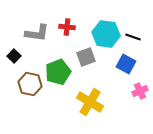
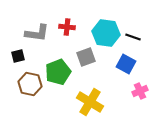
cyan hexagon: moved 1 px up
black square: moved 4 px right; rotated 32 degrees clockwise
